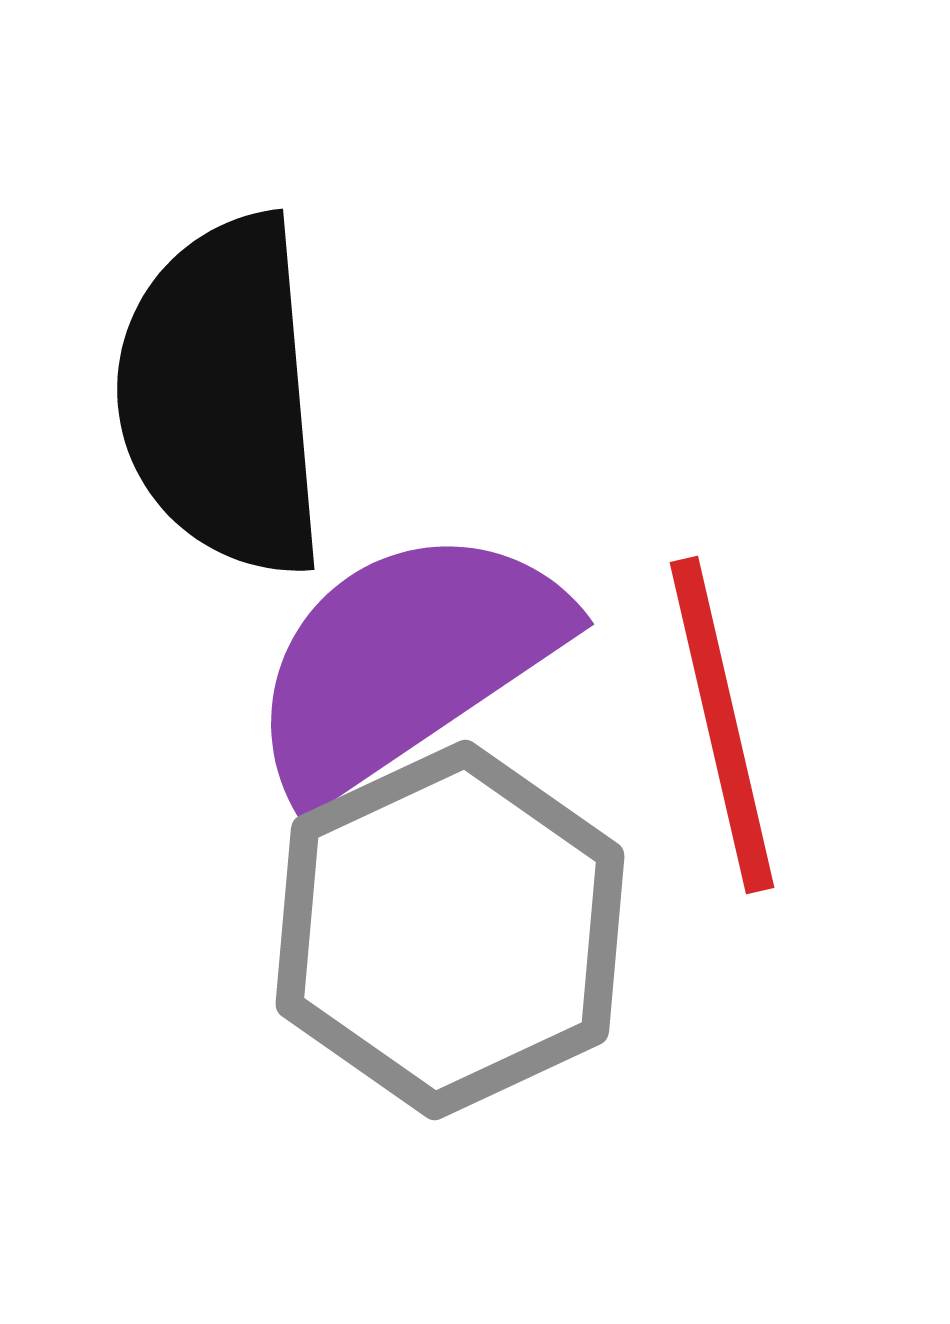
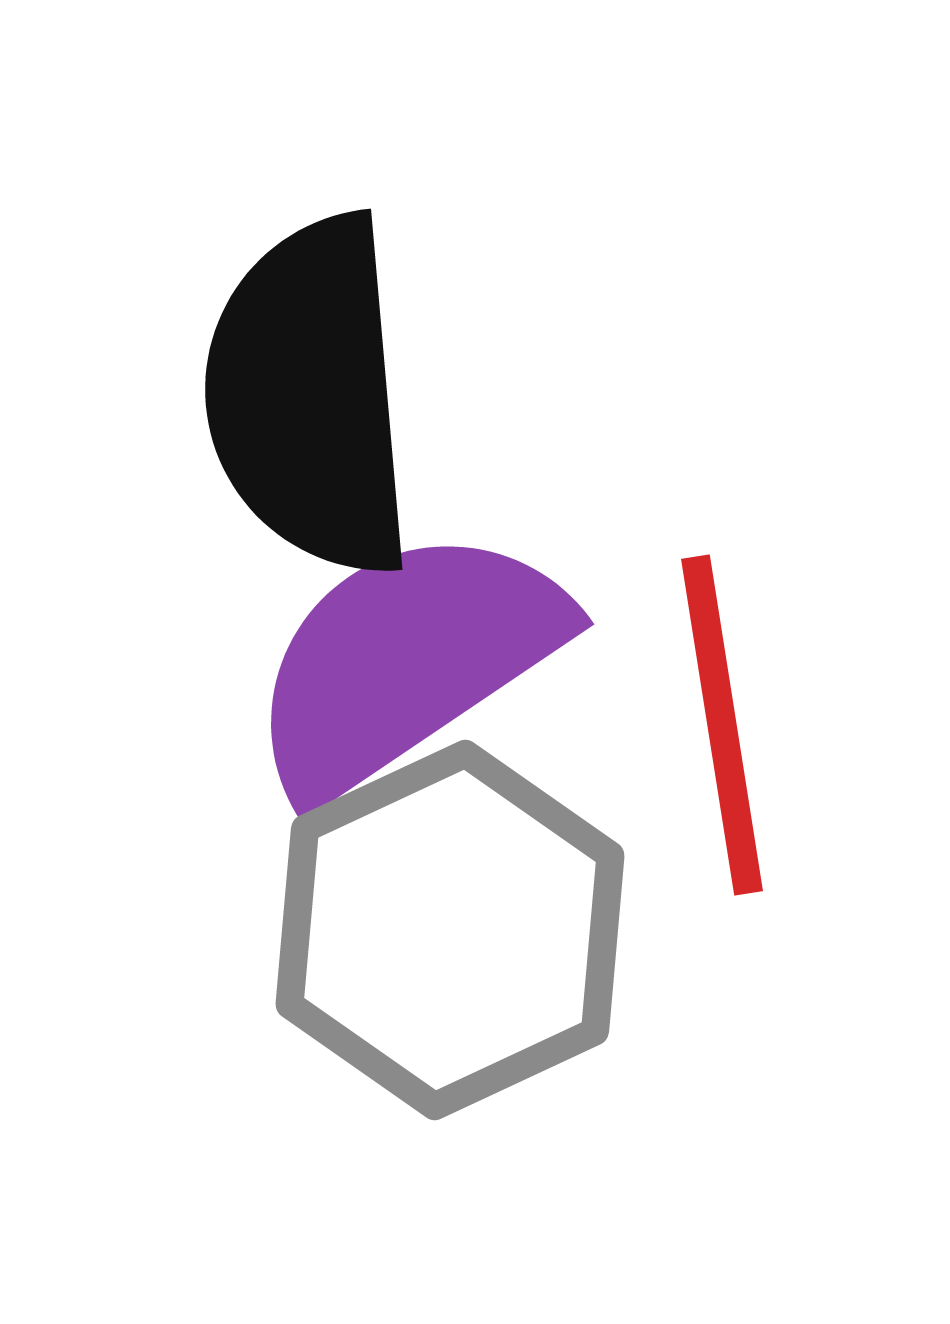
black semicircle: moved 88 px right
red line: rotated 4 degrees clockwise
